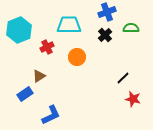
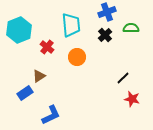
cyan trapezoid: moved 2 px right; rotated 85 degrees clockwise
red cross: rotated 24 degrees counterclockwise
blue rectangle: moved 1 px up
red star: moved 1 px left
